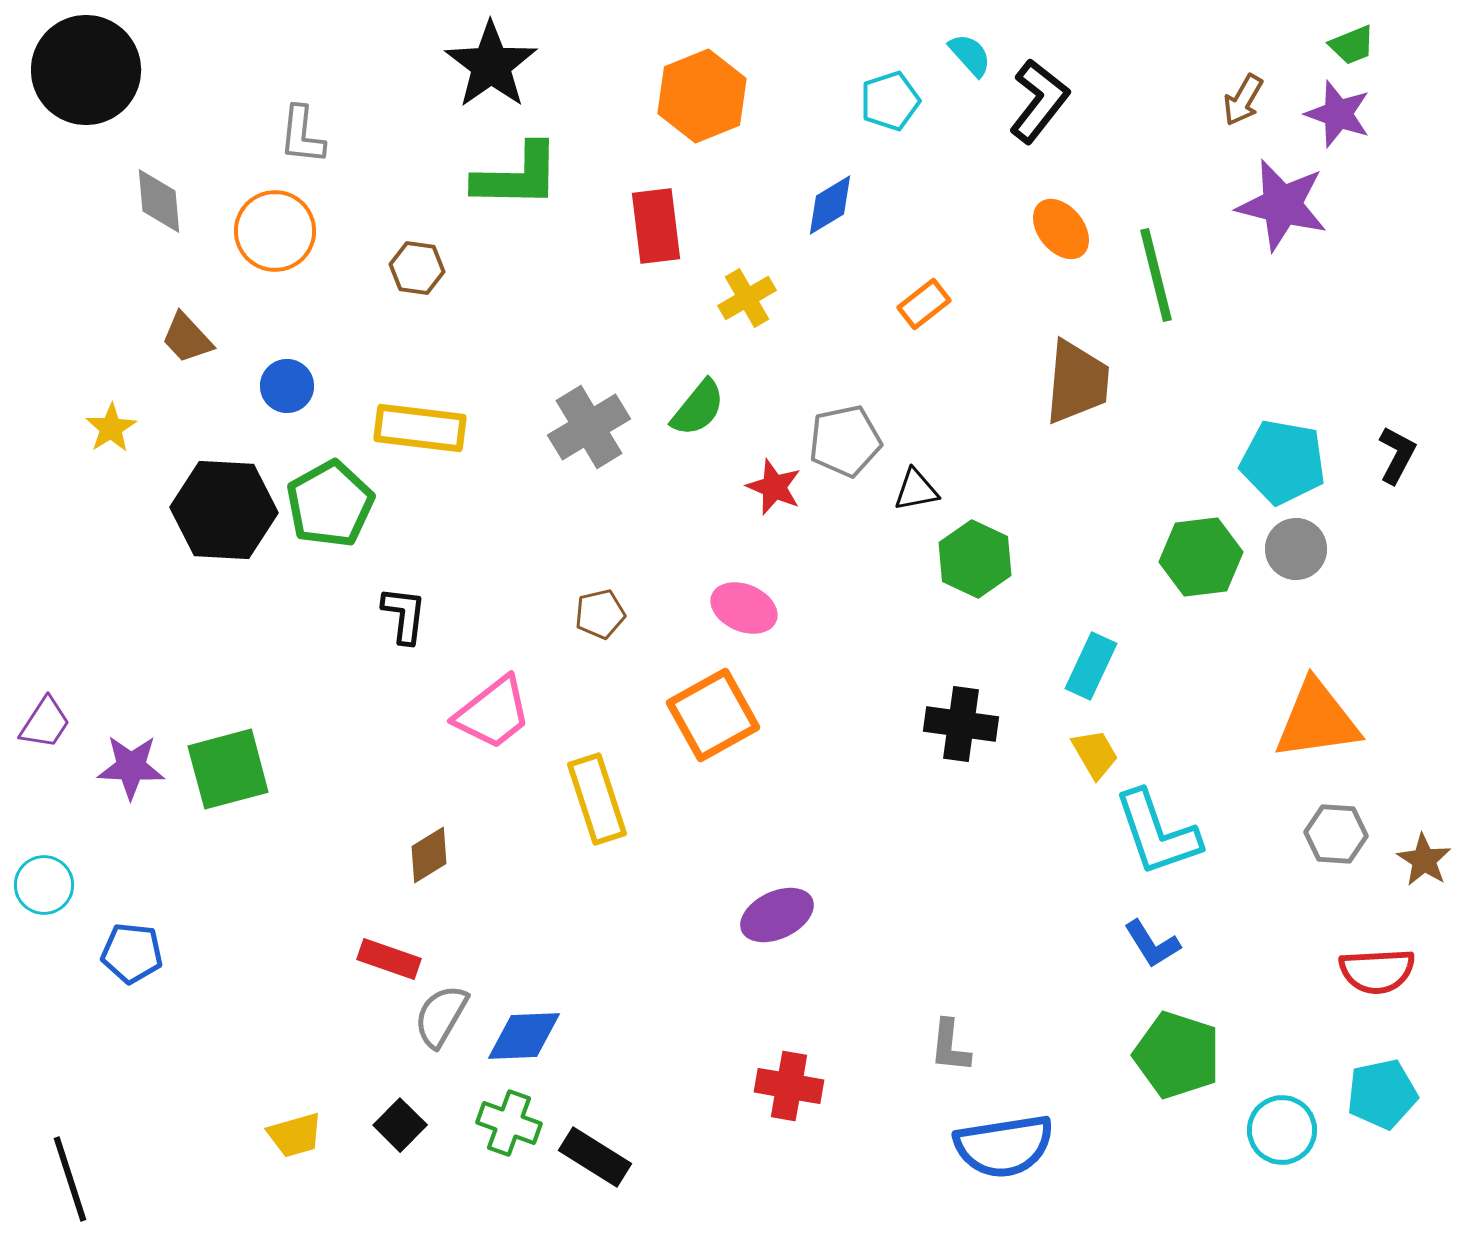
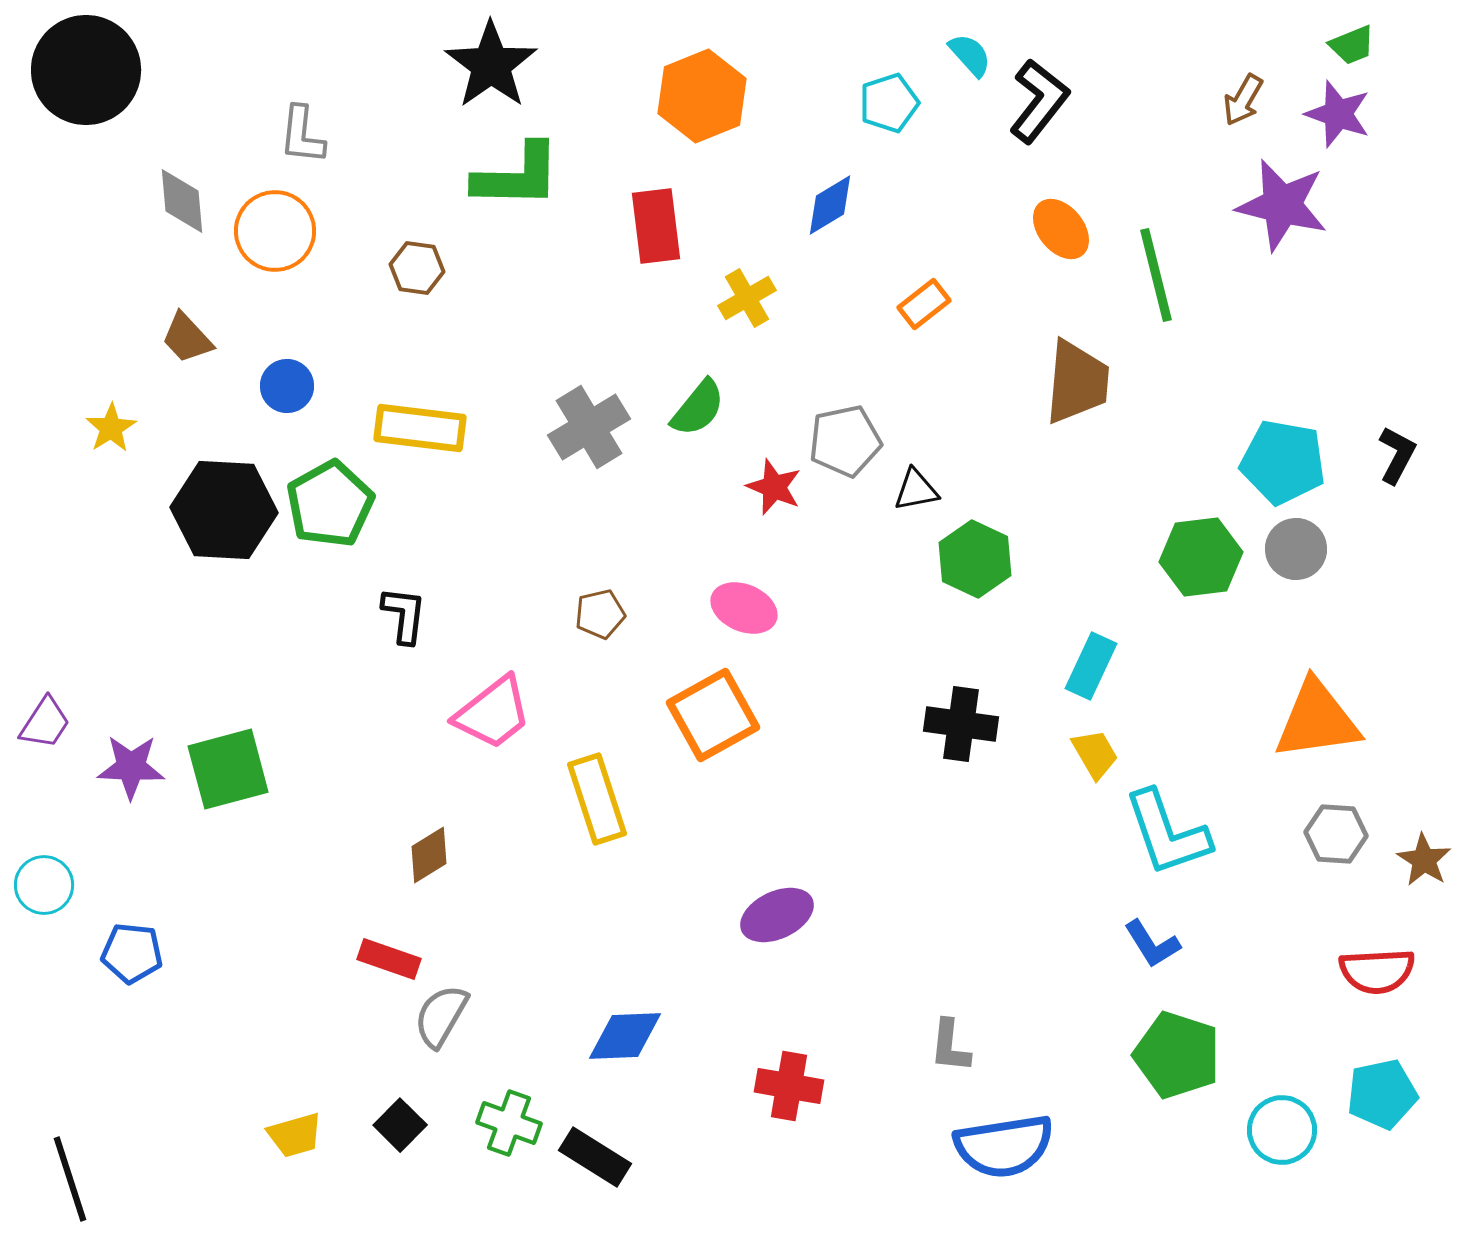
cyan pentagon at (890, 101): moved 1 px left, 2 px down
gray diamond at (159, 201): moved 23 px right
cyan L-shape at (1157, 833): moved 10 px right
blue diamond at (524, 1036): moved 101 px right
